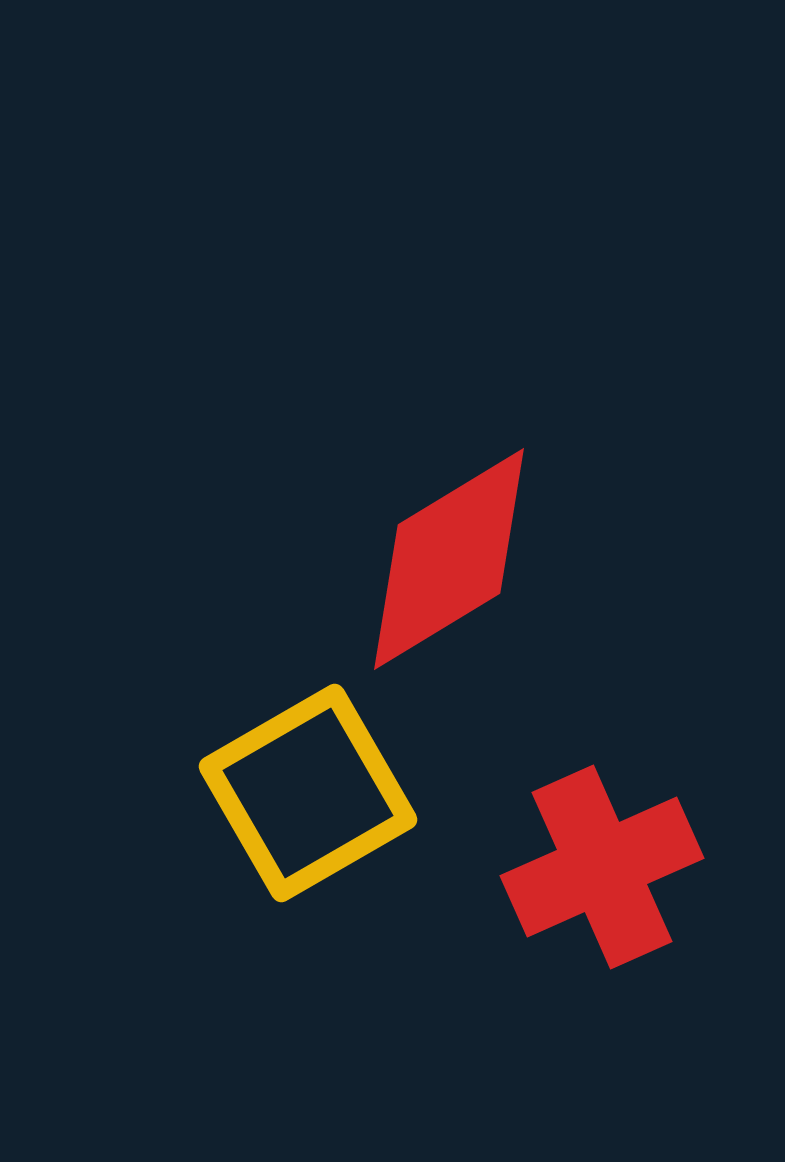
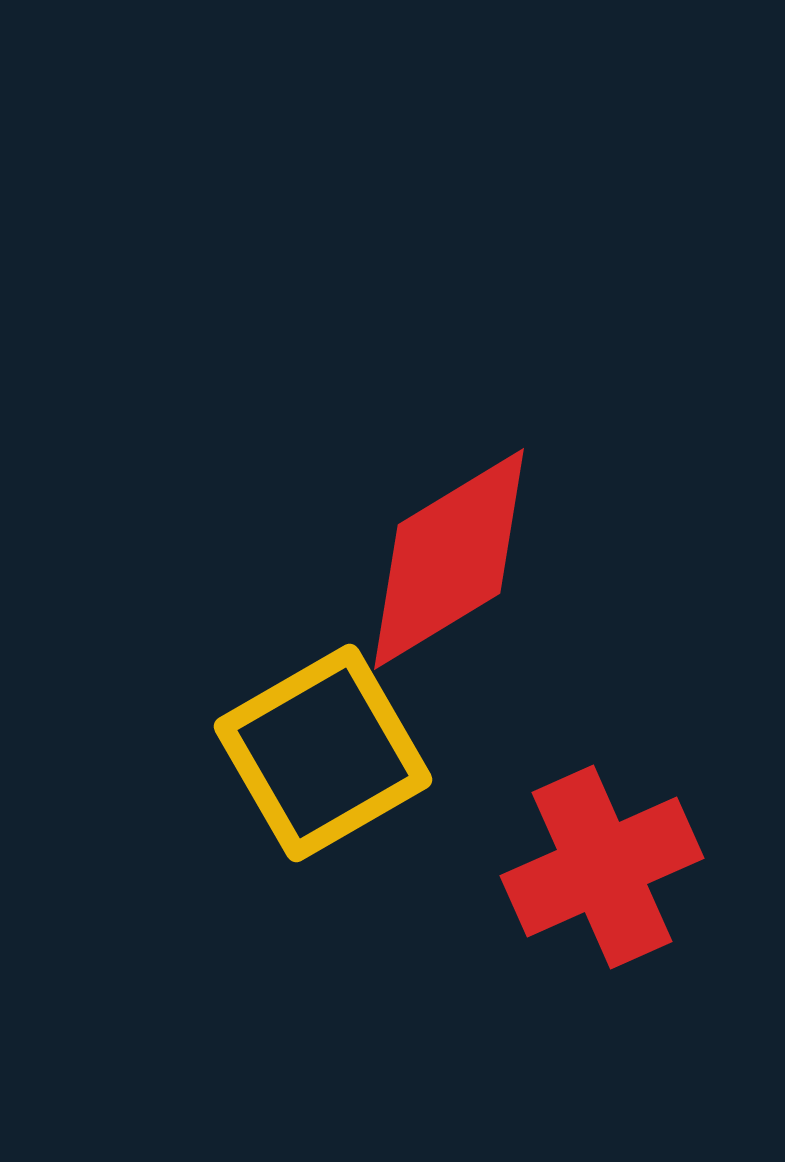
yellow square: moved 15 px right, 40 px up
